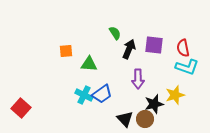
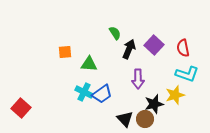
purple square: rotated 36 degrees clockwise
orange square: moved 1 px left, 1 px down
cyan L-shape: moved 7 px down
cyan cross: moved 3 px up
